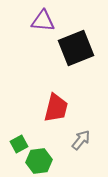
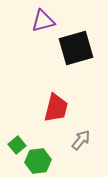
purple triangle: rotated 20 degrees counterclockwise
black square: rotated 6 degrees clockwise
green square: moved 2 px left, 1 px down; rotated 12 degrees counterclockwise
green hexagon: moved 1 px left
